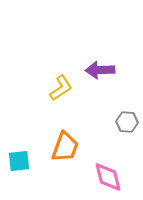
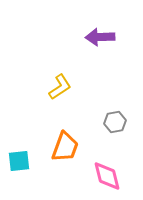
purple arrow: moved 33 px up
yellow L-shape: moved 1 px left, 1 px up
gray hexagon: moved 12 px left; rotated 15 degrees counterclockwise
pink diamond: moved 1 px left, 1 px up
